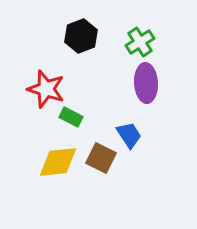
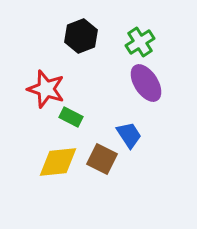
purple ellipse: rotated 30 degrees counterclockwise
brown square: moved 1 px right, 1 px down
